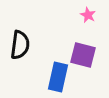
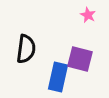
black semicircle: moved 6 px right, 4 px down
purple square: moved 3 px left, 4 px down
